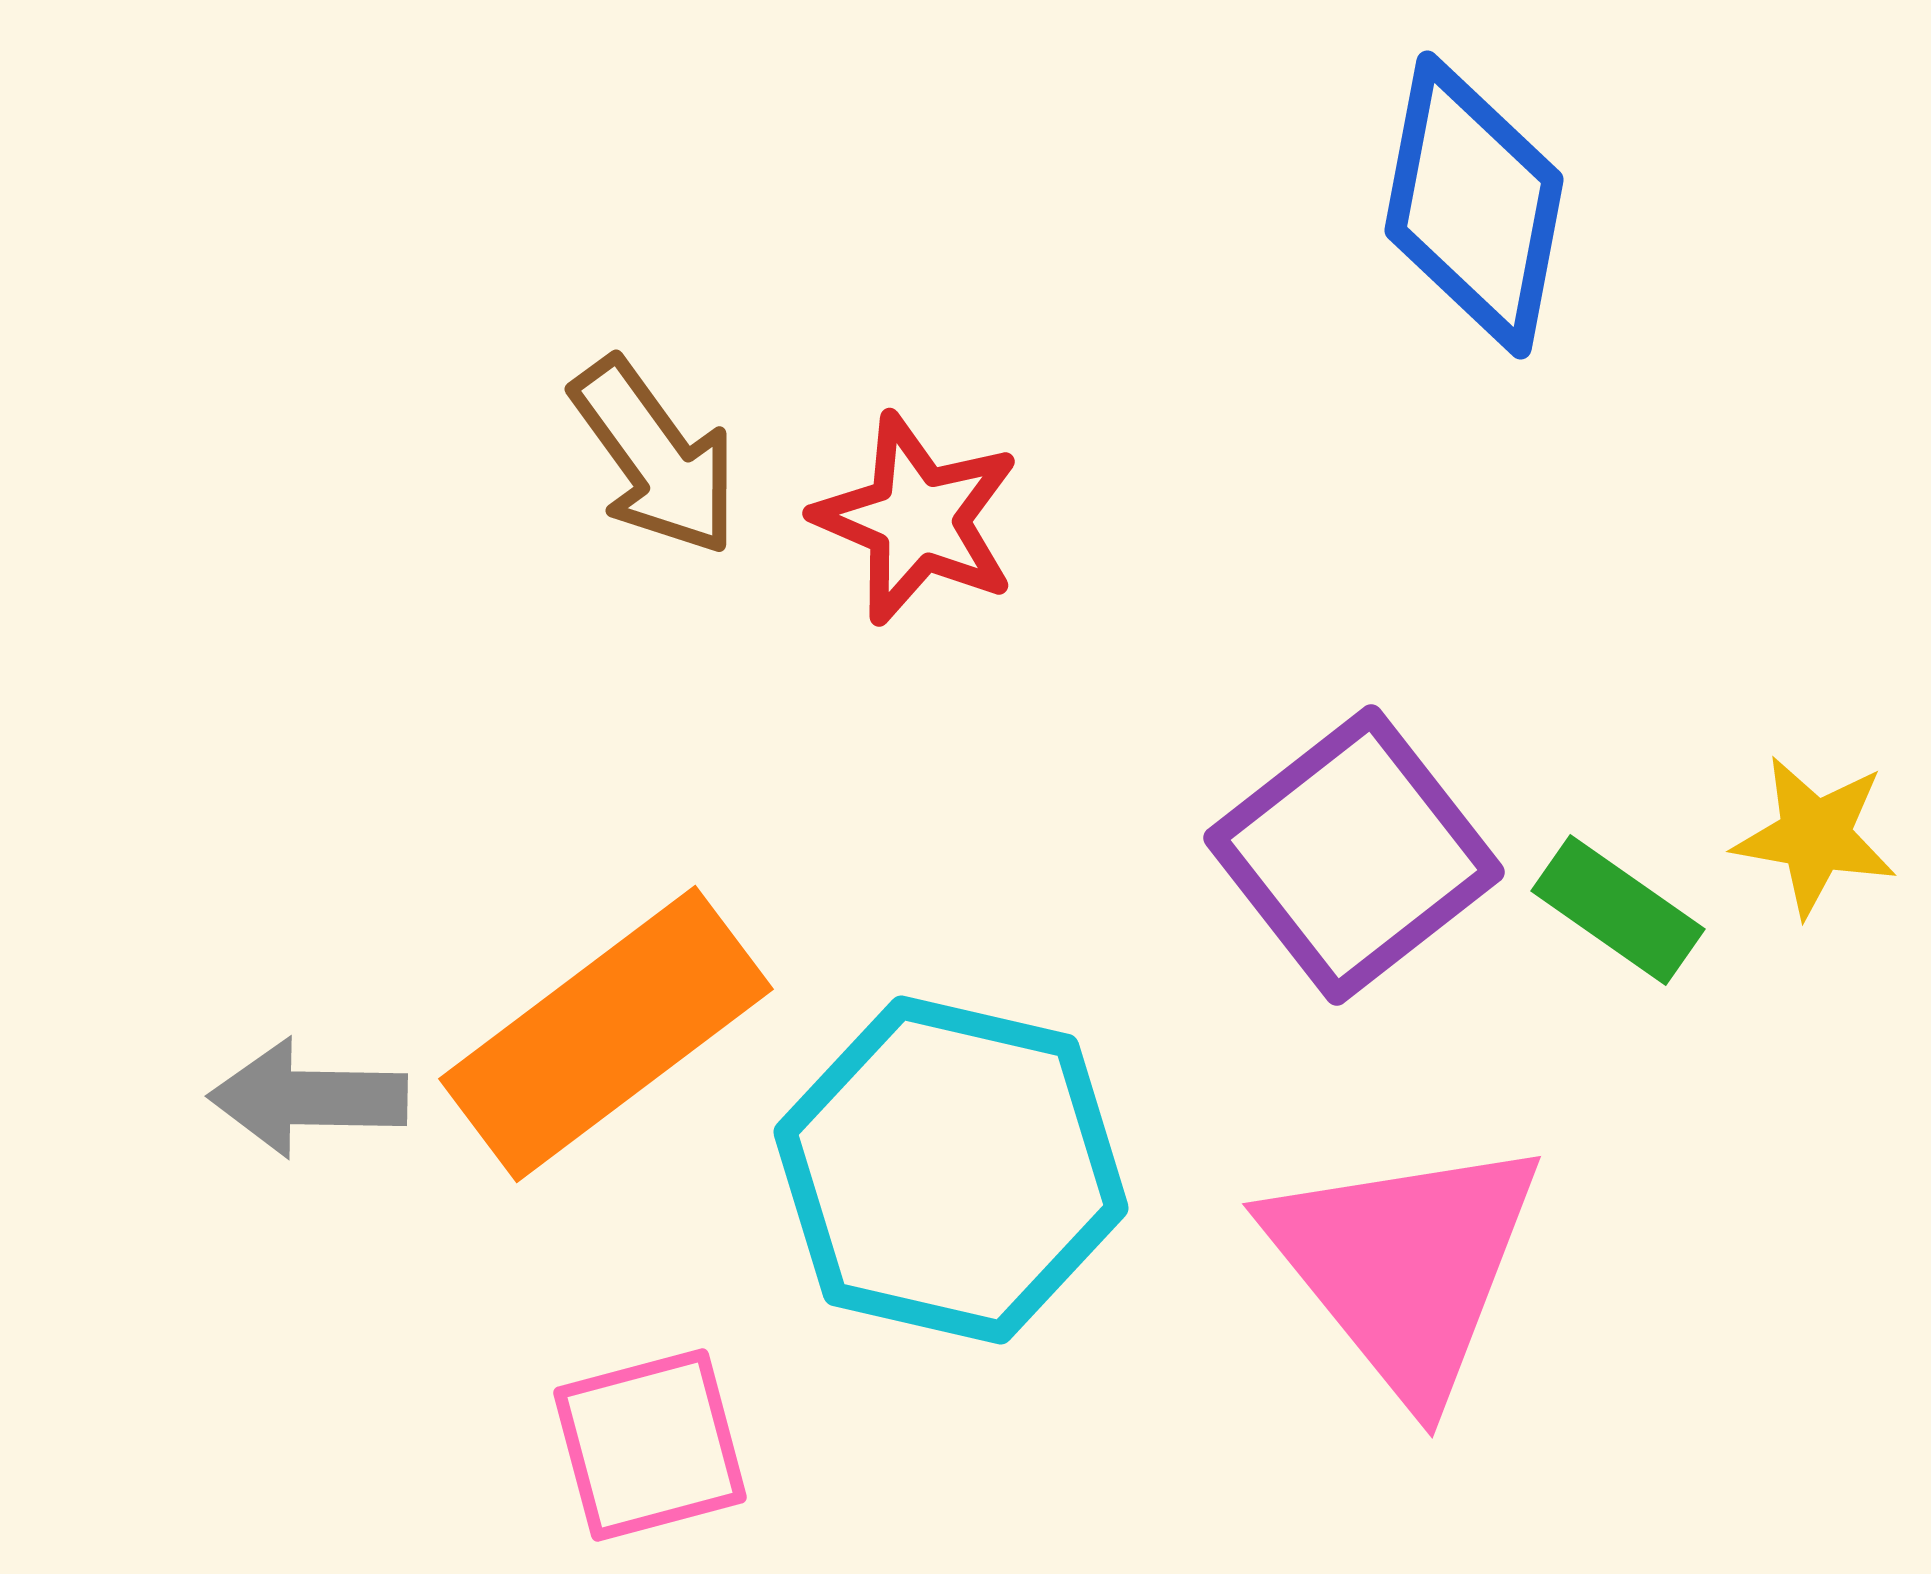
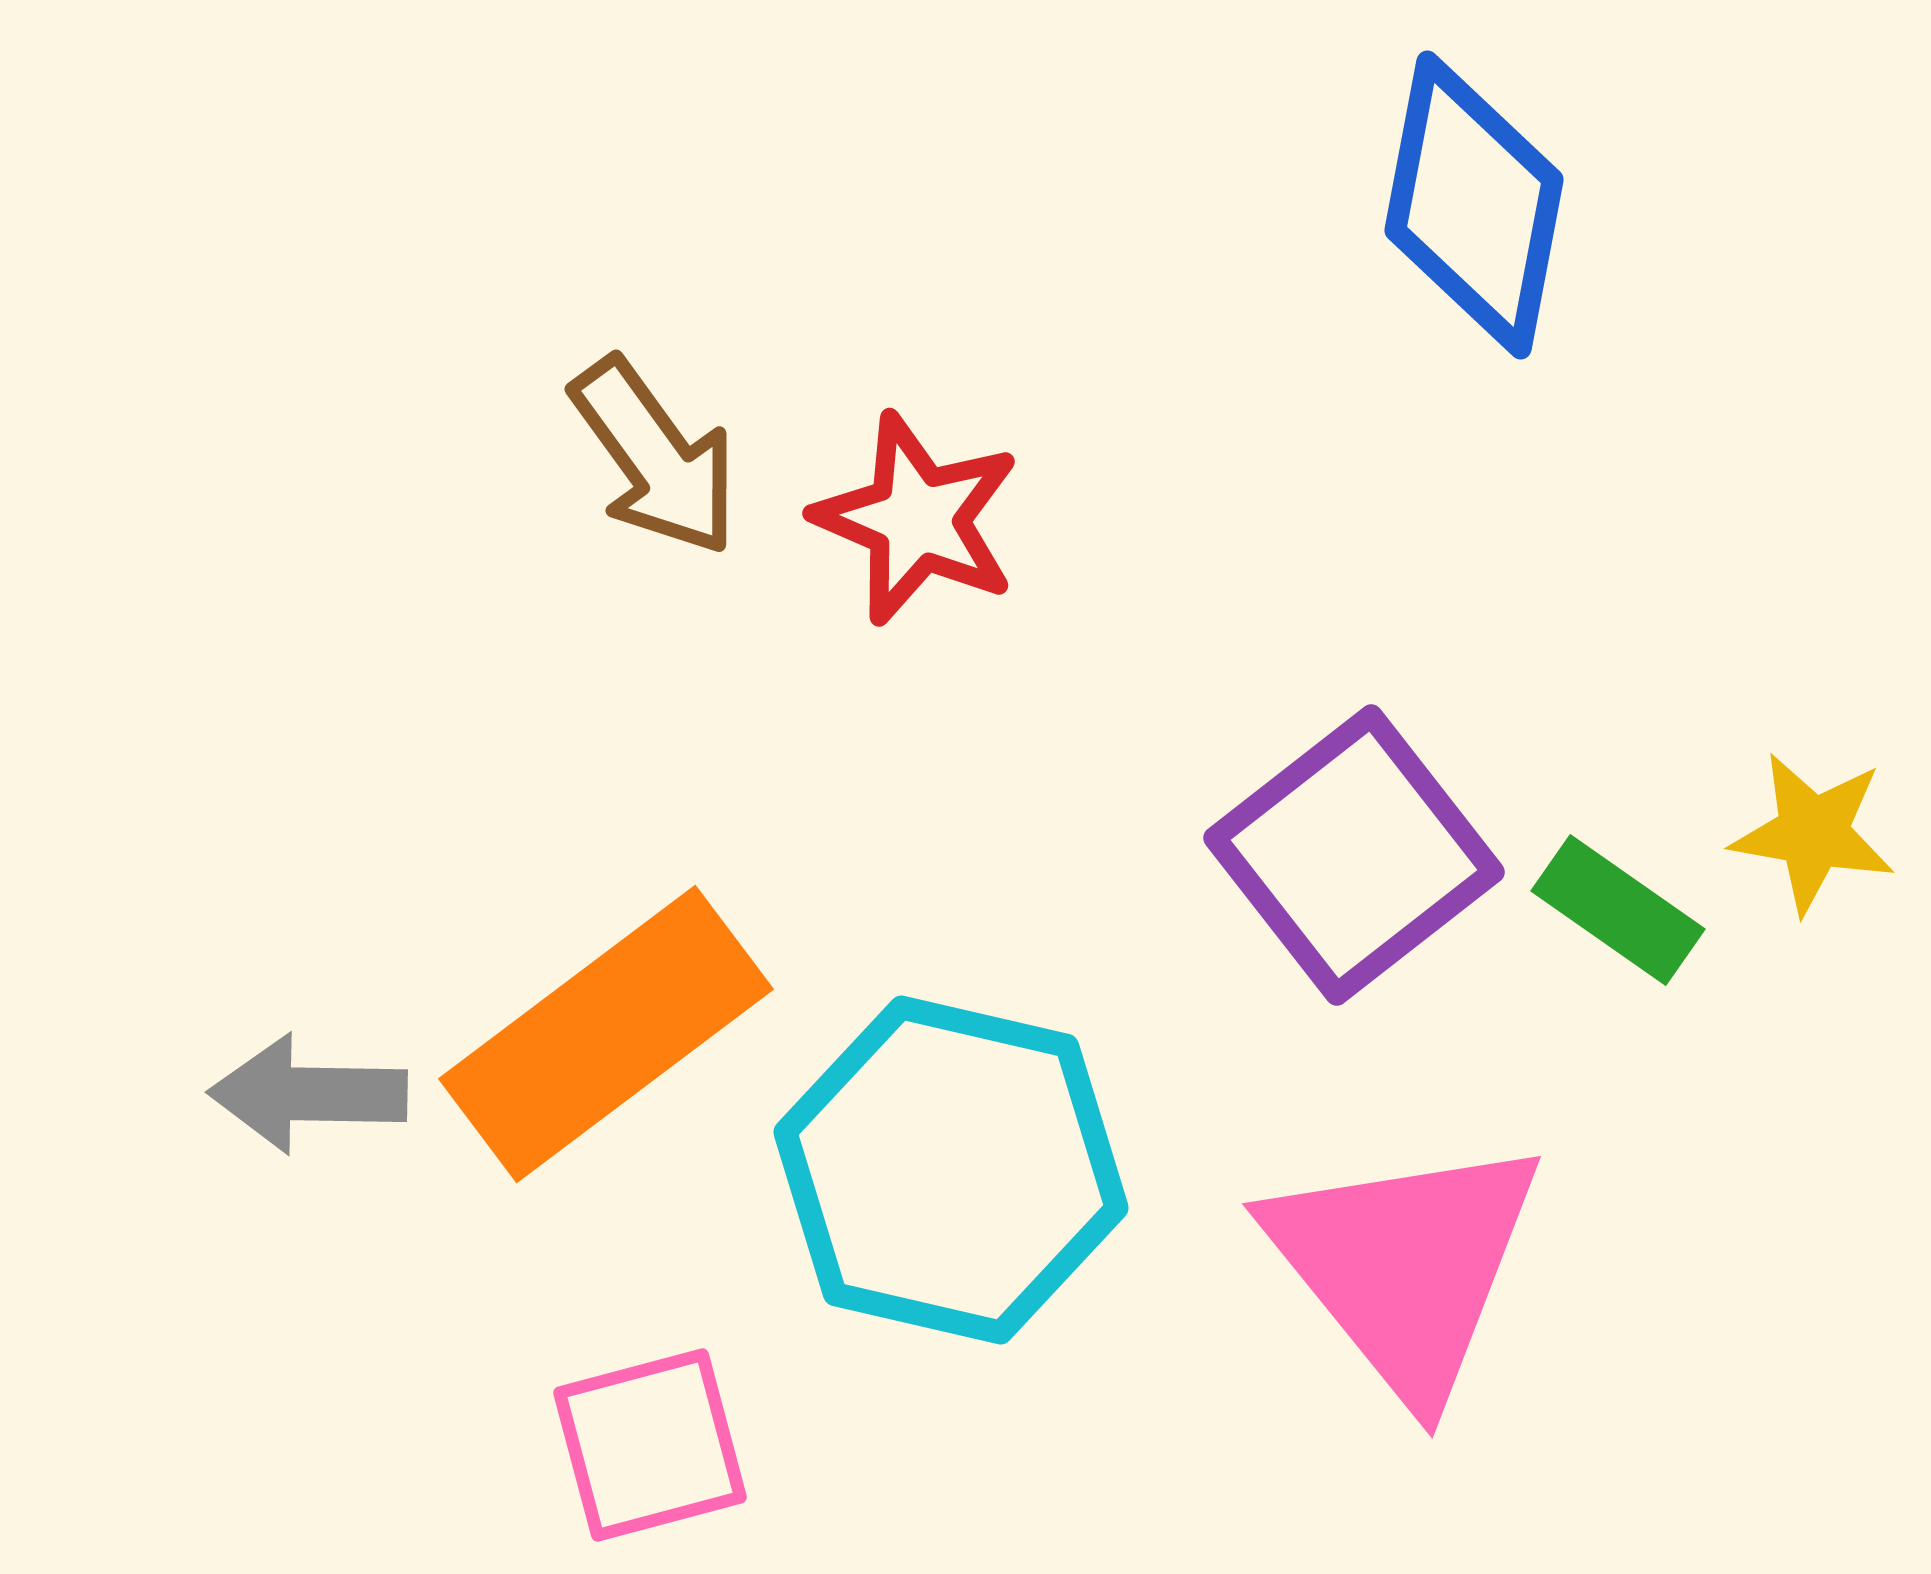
yellow star: moved 2 px left, 3 px up
gray arrow: moved 4 px up
